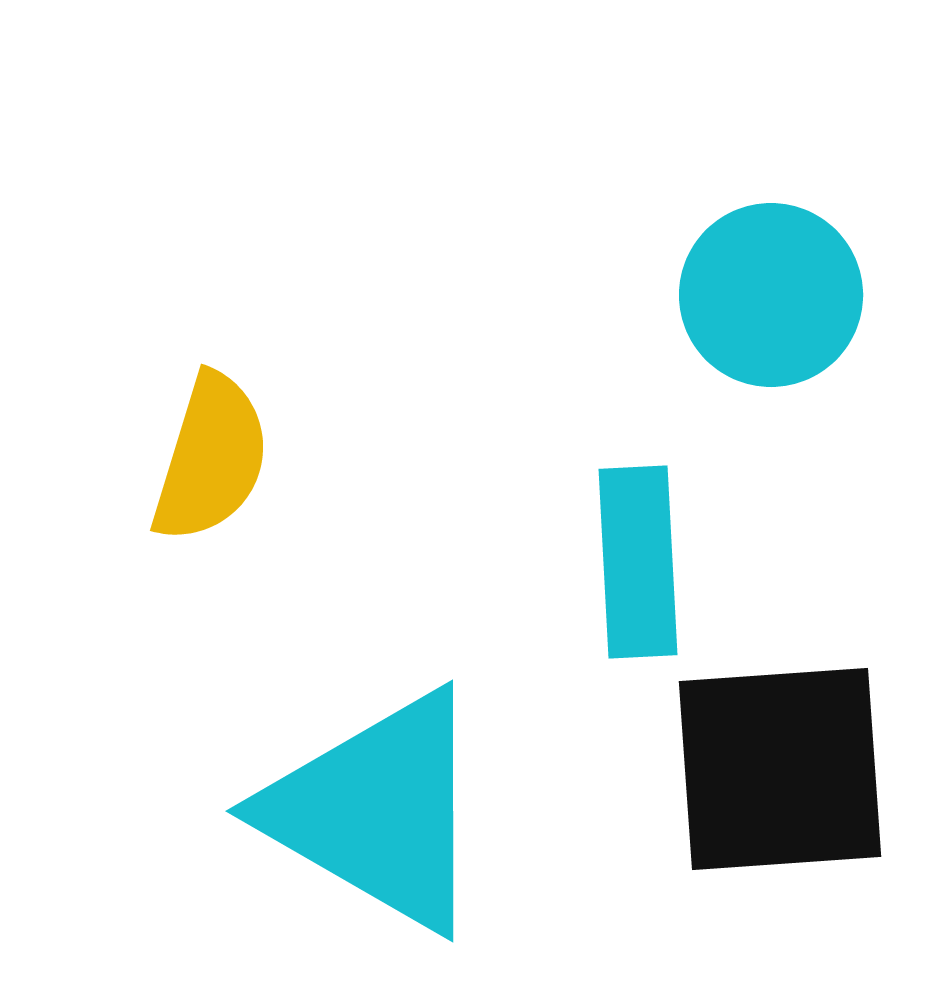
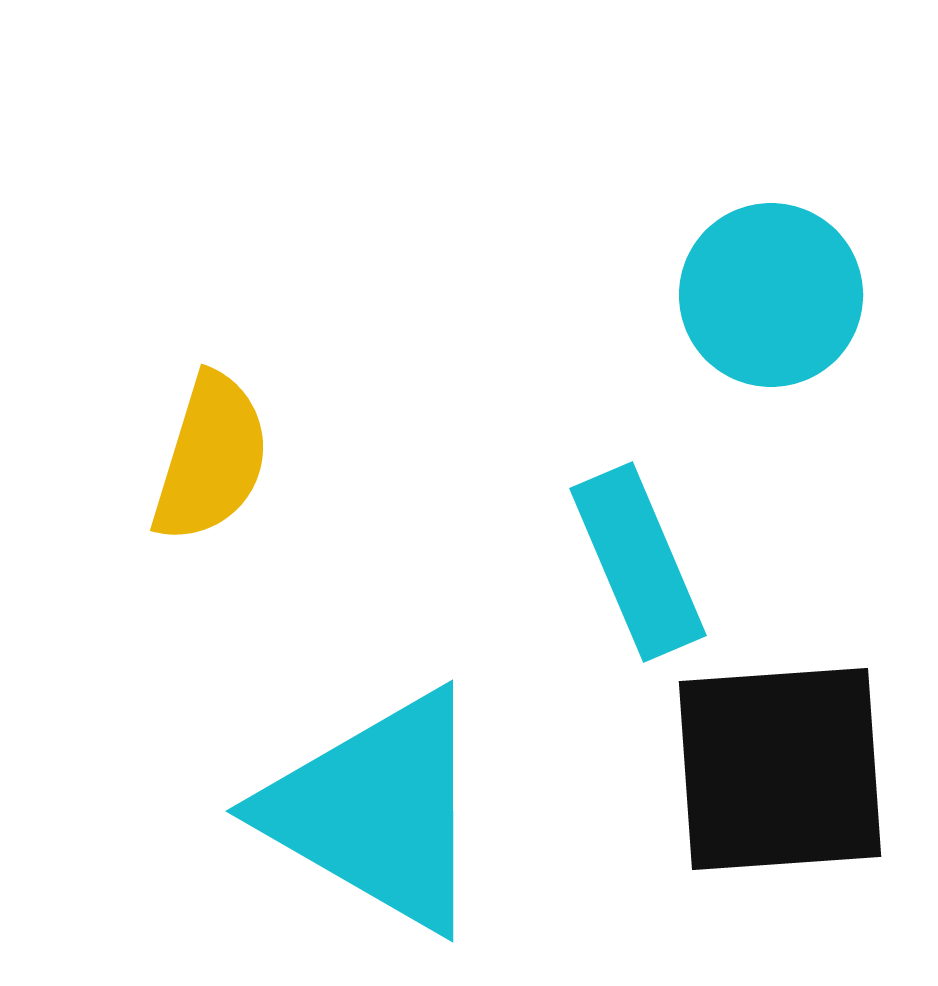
cyan rectangle: rotated 20 degrees counterclockwise
